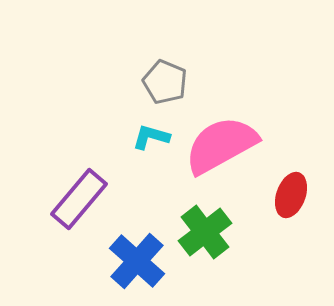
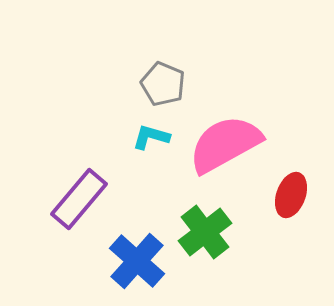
gray pentagon: moved 2 px left, 2 px down
pink semicircle: moved 4 px right, 1 px up
